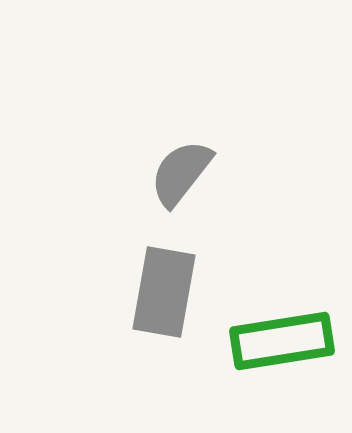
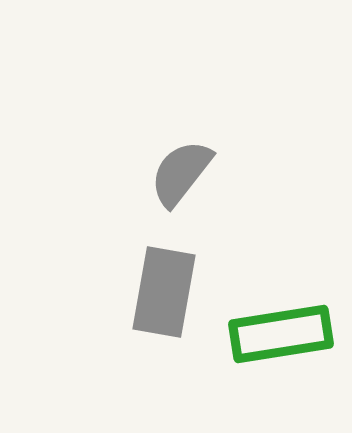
green rectangle: moved 1 px left, 7 px up
